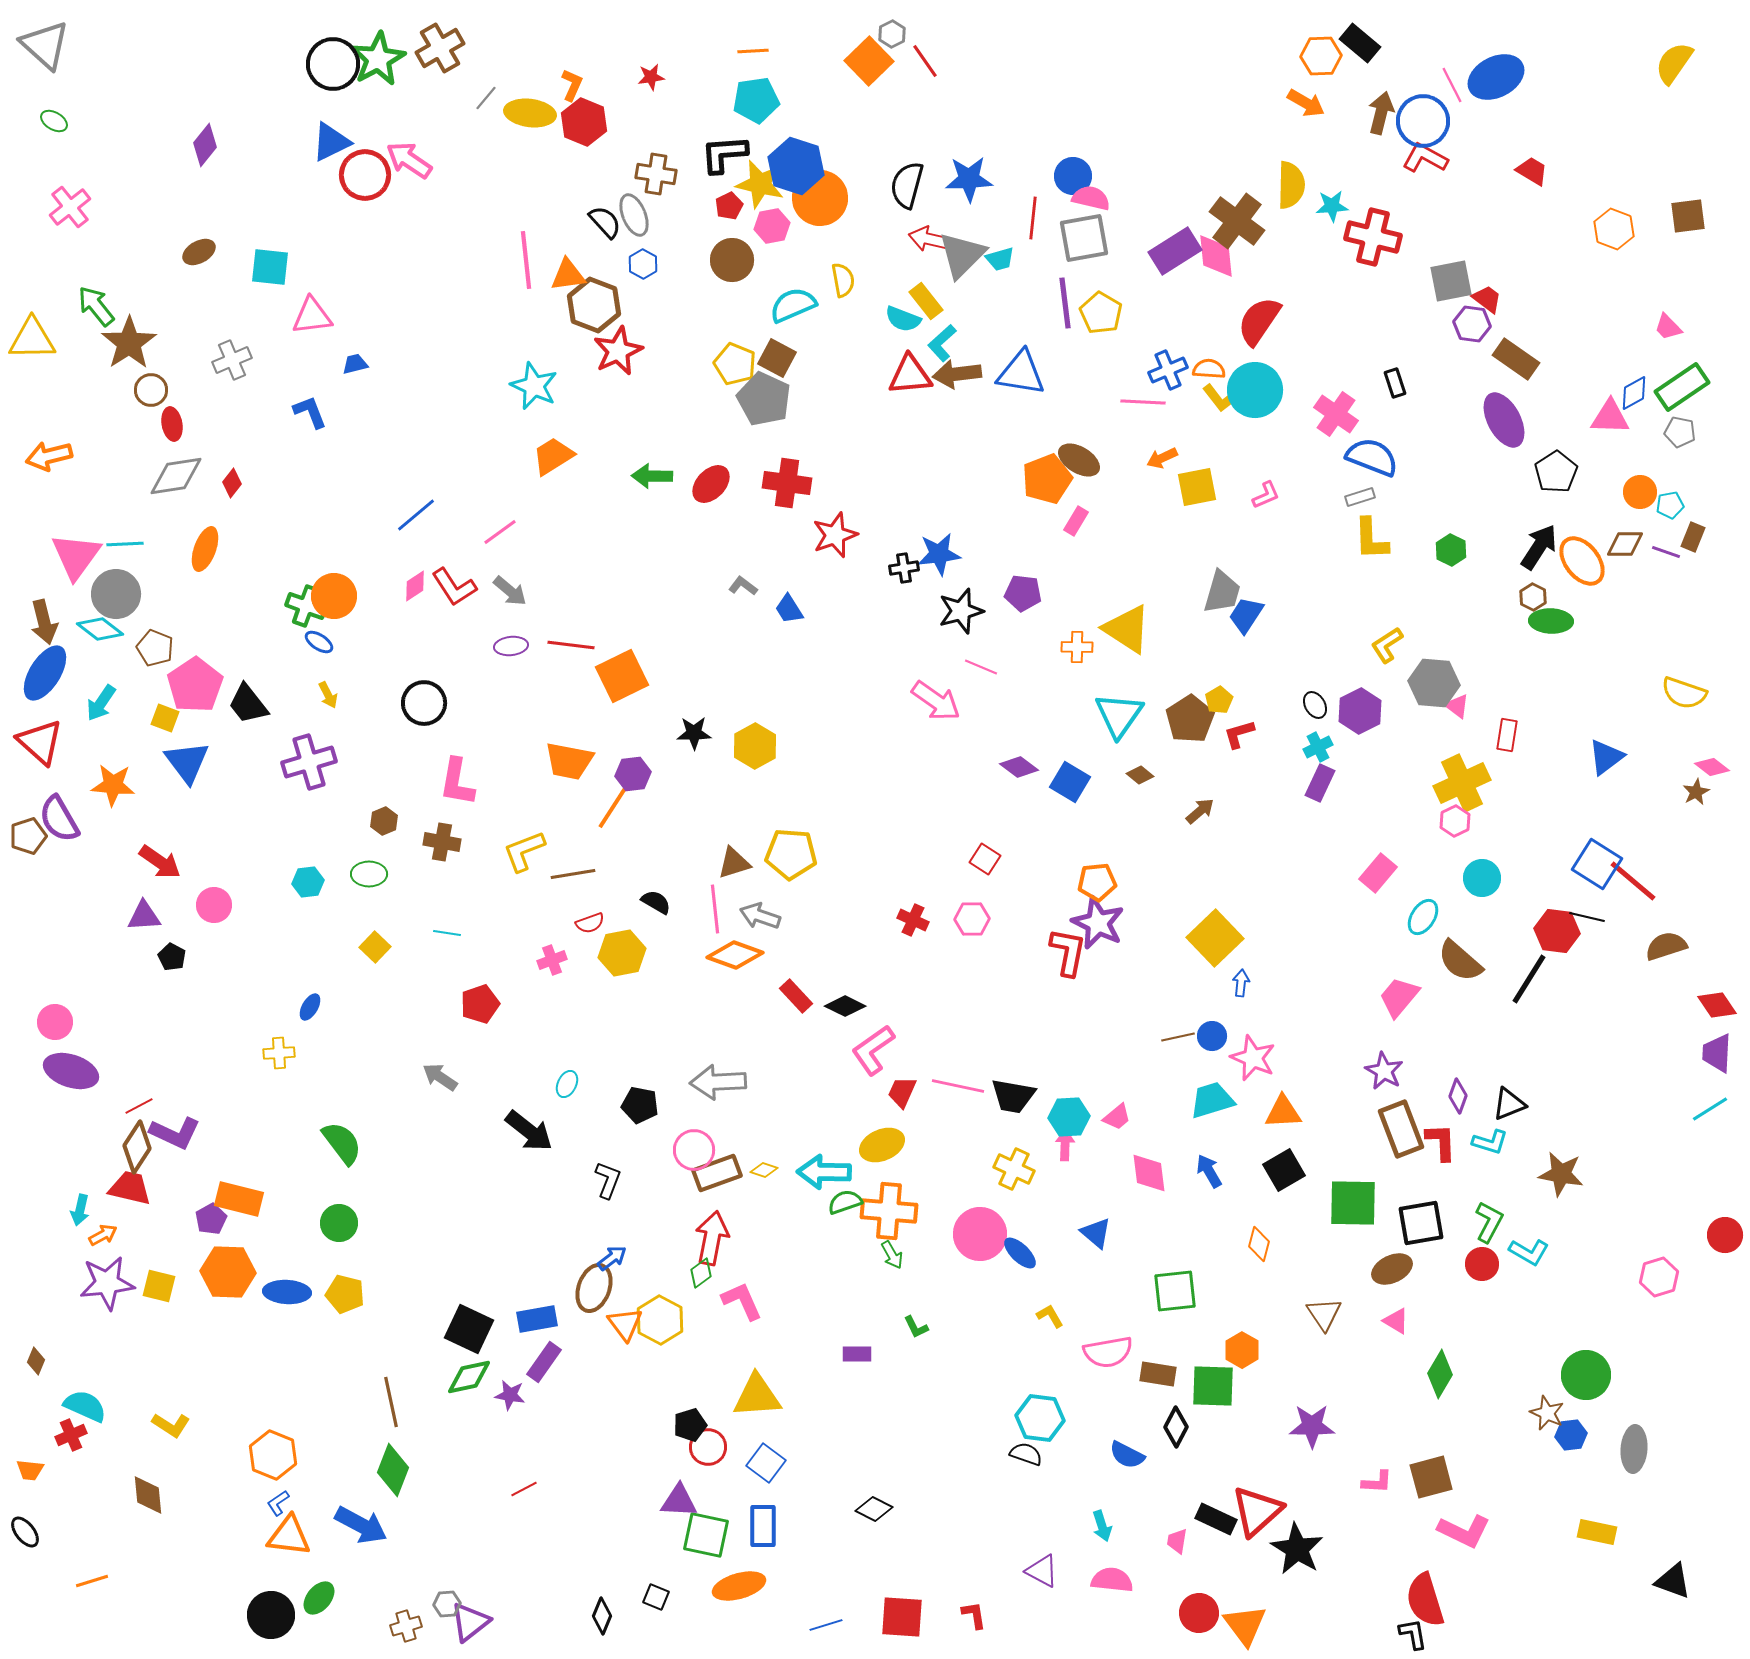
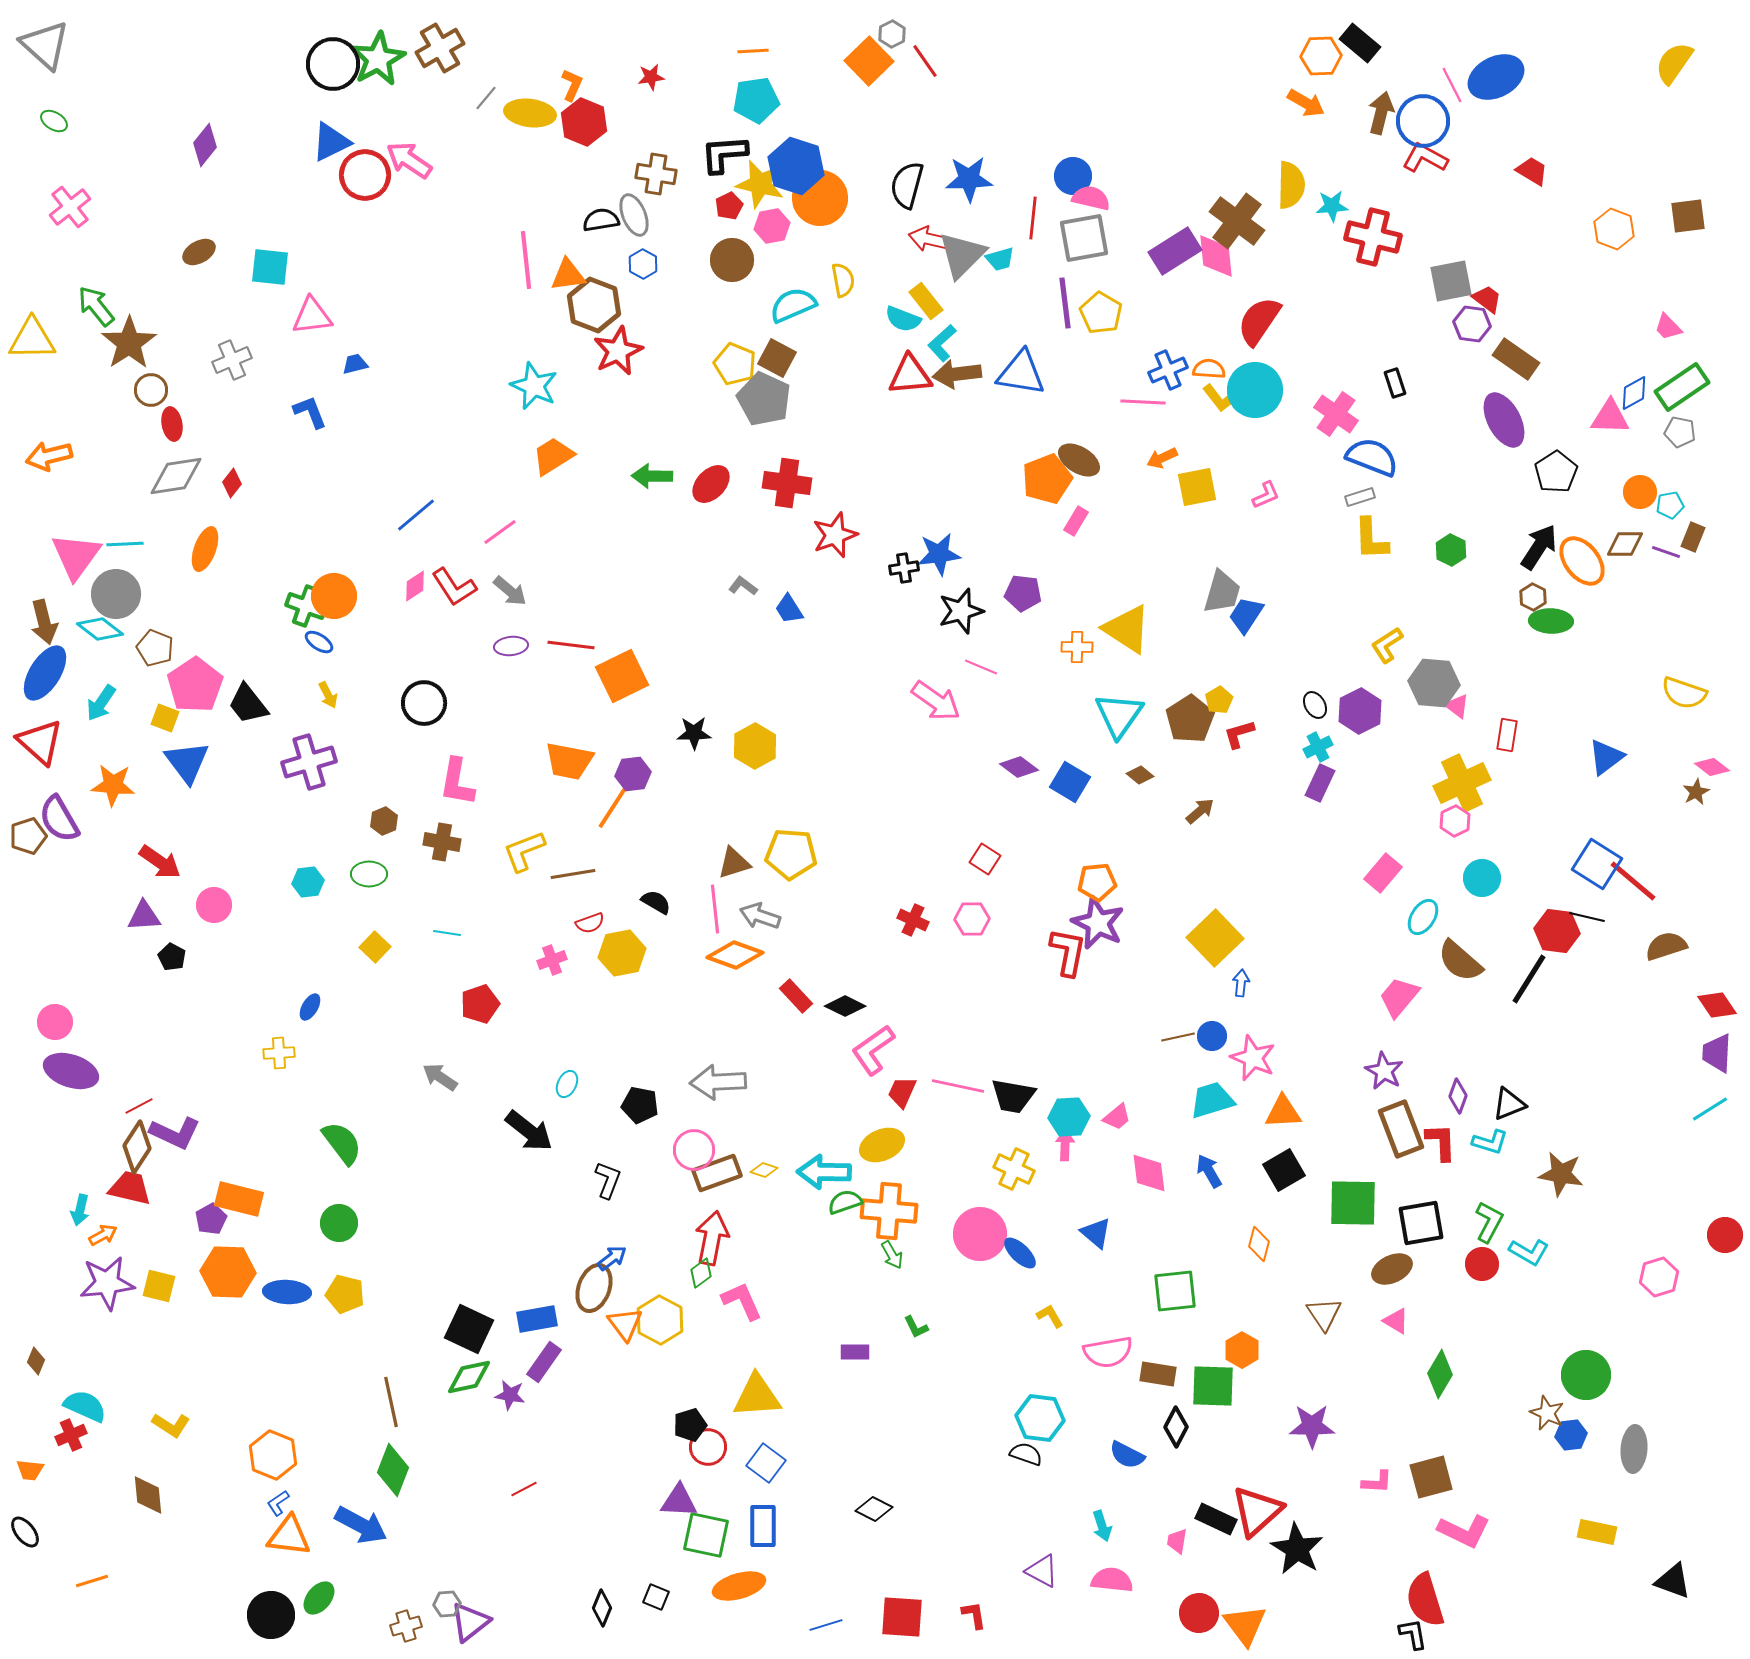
black semicircle at (605, 222): moved 4 px left, 2 px up; rotated 57 degrees counterclockwise
pink rectangle at (1378, 873): moved 5 px right
purple rectangle at (857, 1354): moved 2 px left, 2 px up
black diamond at (602, 1616): moved 8 px up
